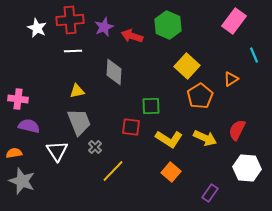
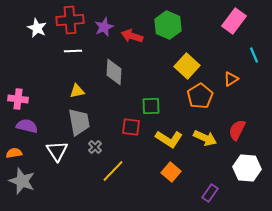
gray trapezoid: rotated 12 degrees clockwise
purple semicircle: moved 2 px left
